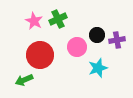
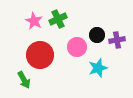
green arrow: rotated 96 degrees counterclockwise
